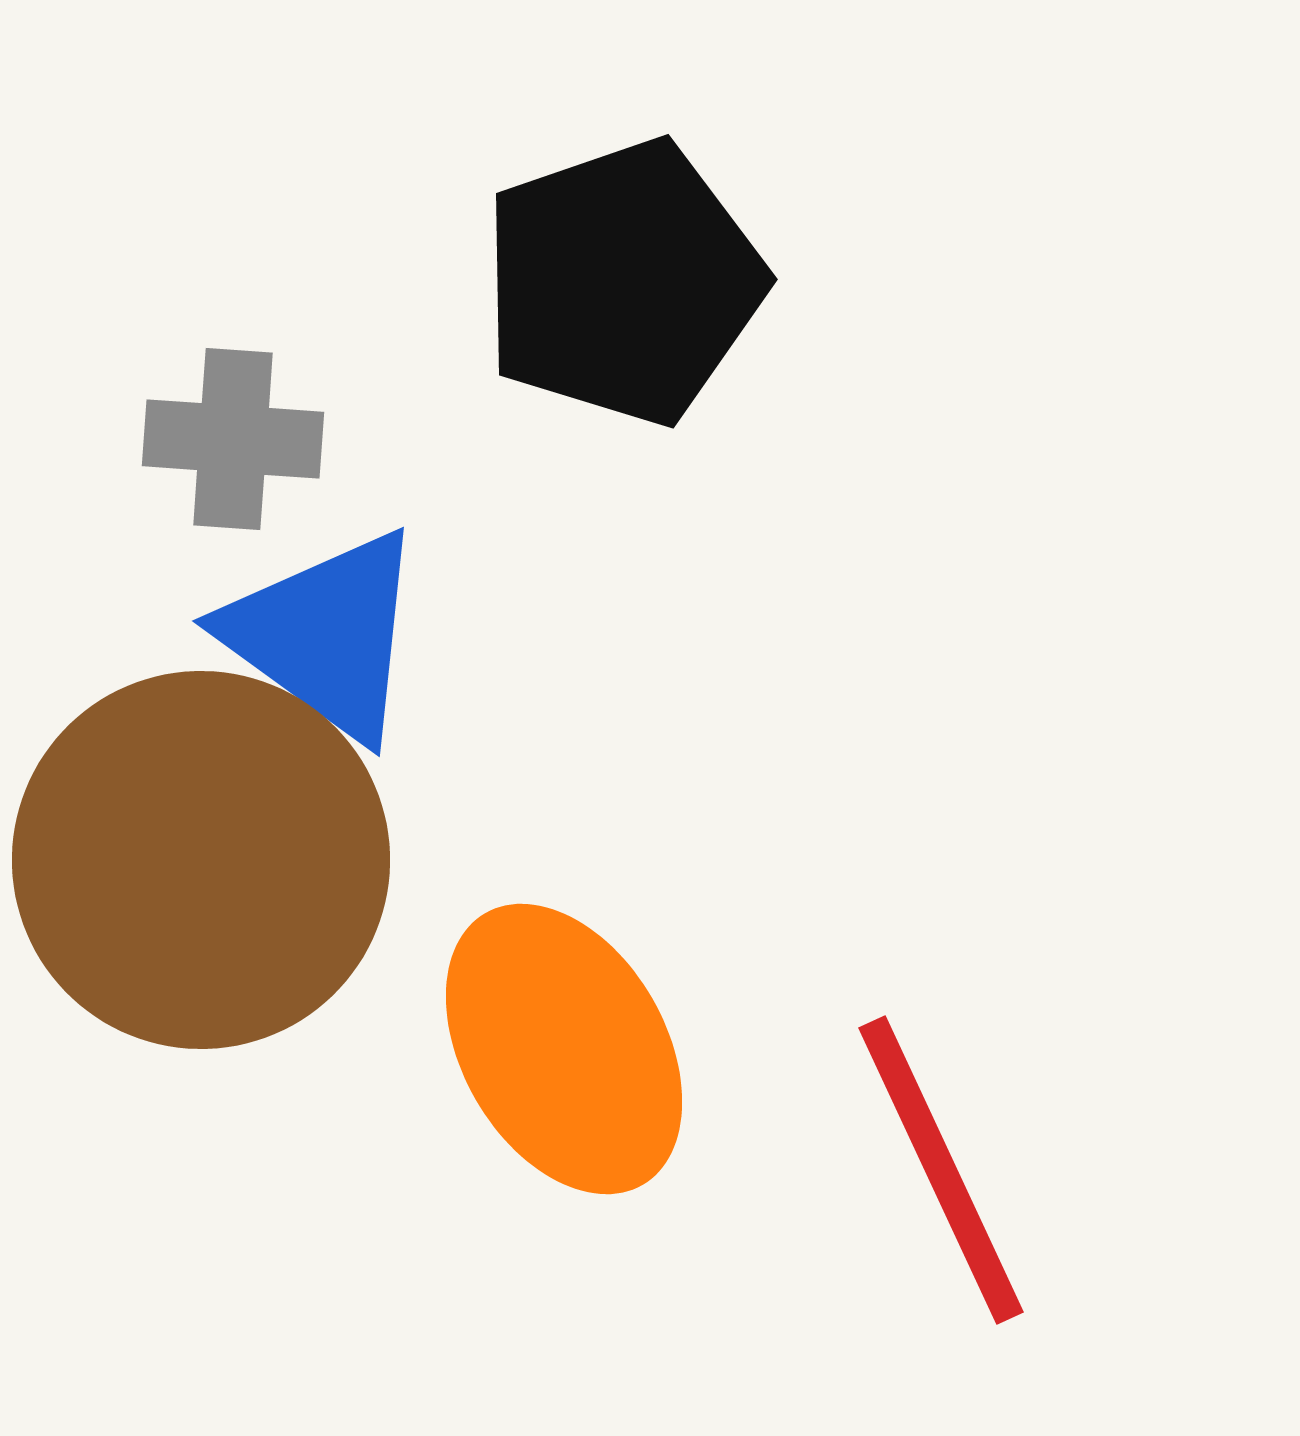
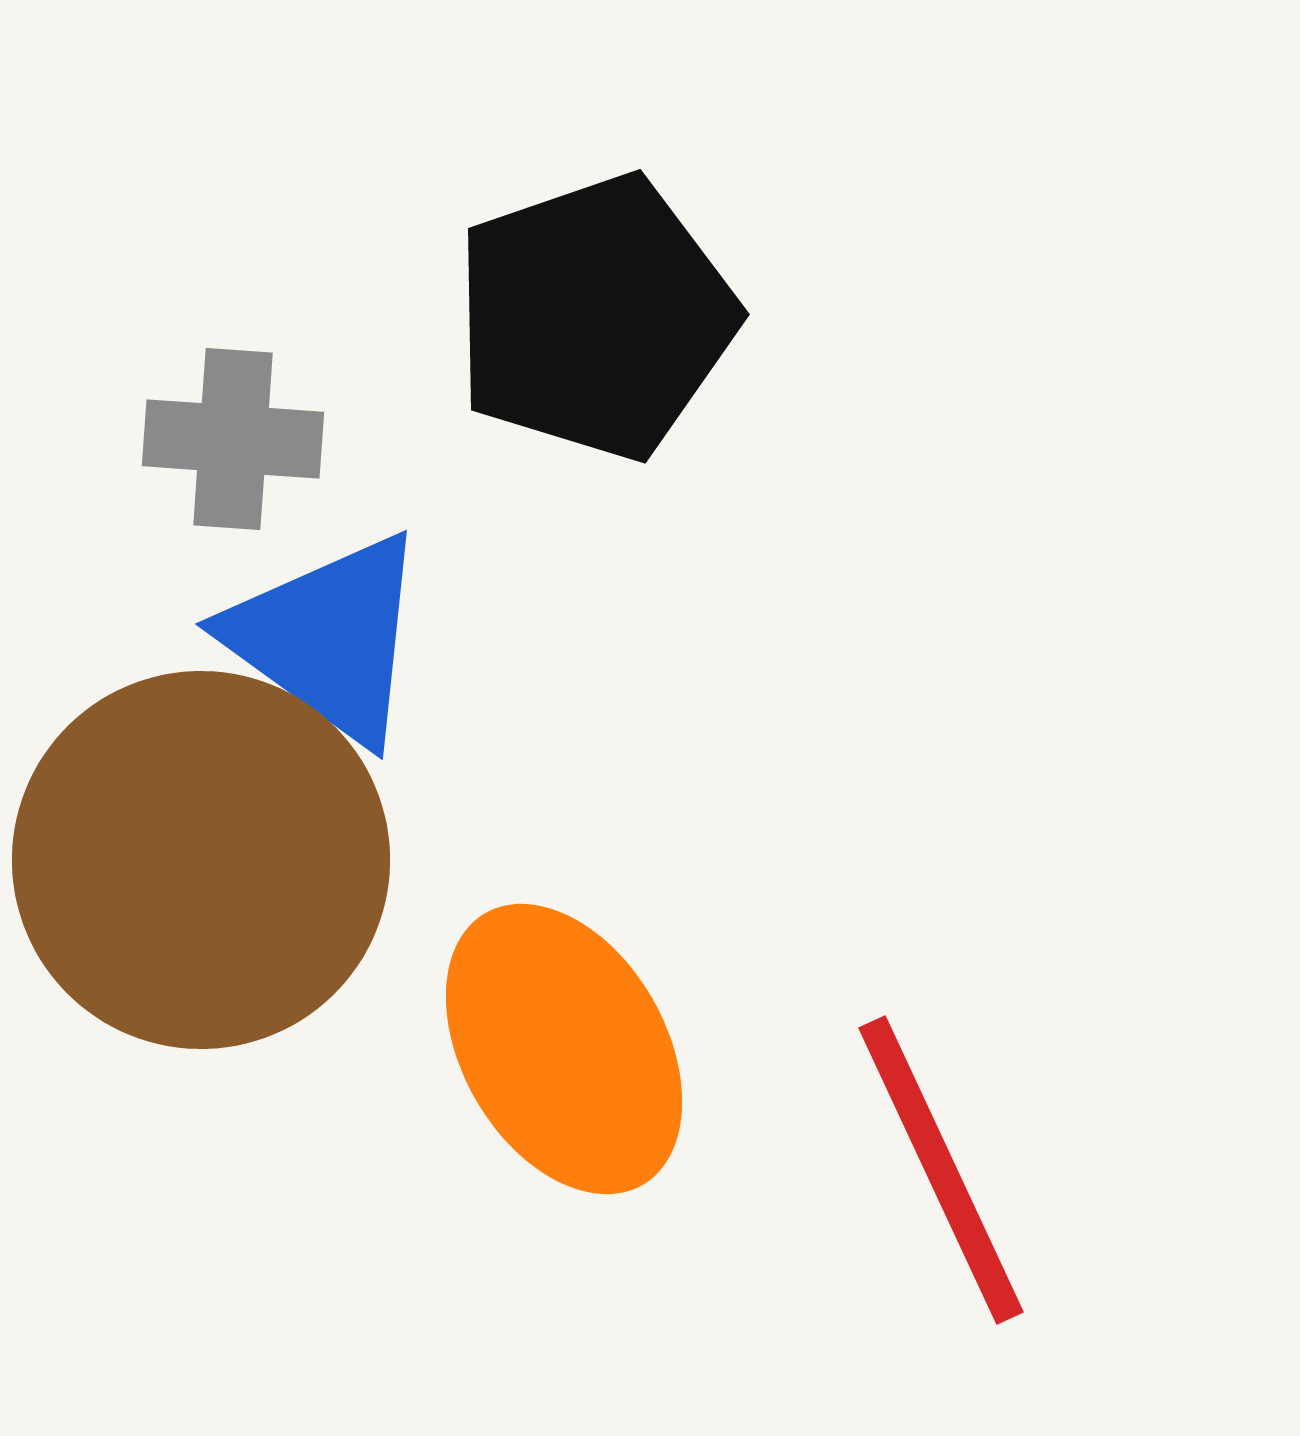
black pentagon: moved 28 px left, 35 px down
blue triangle: moved 3 px right, 3 px down
